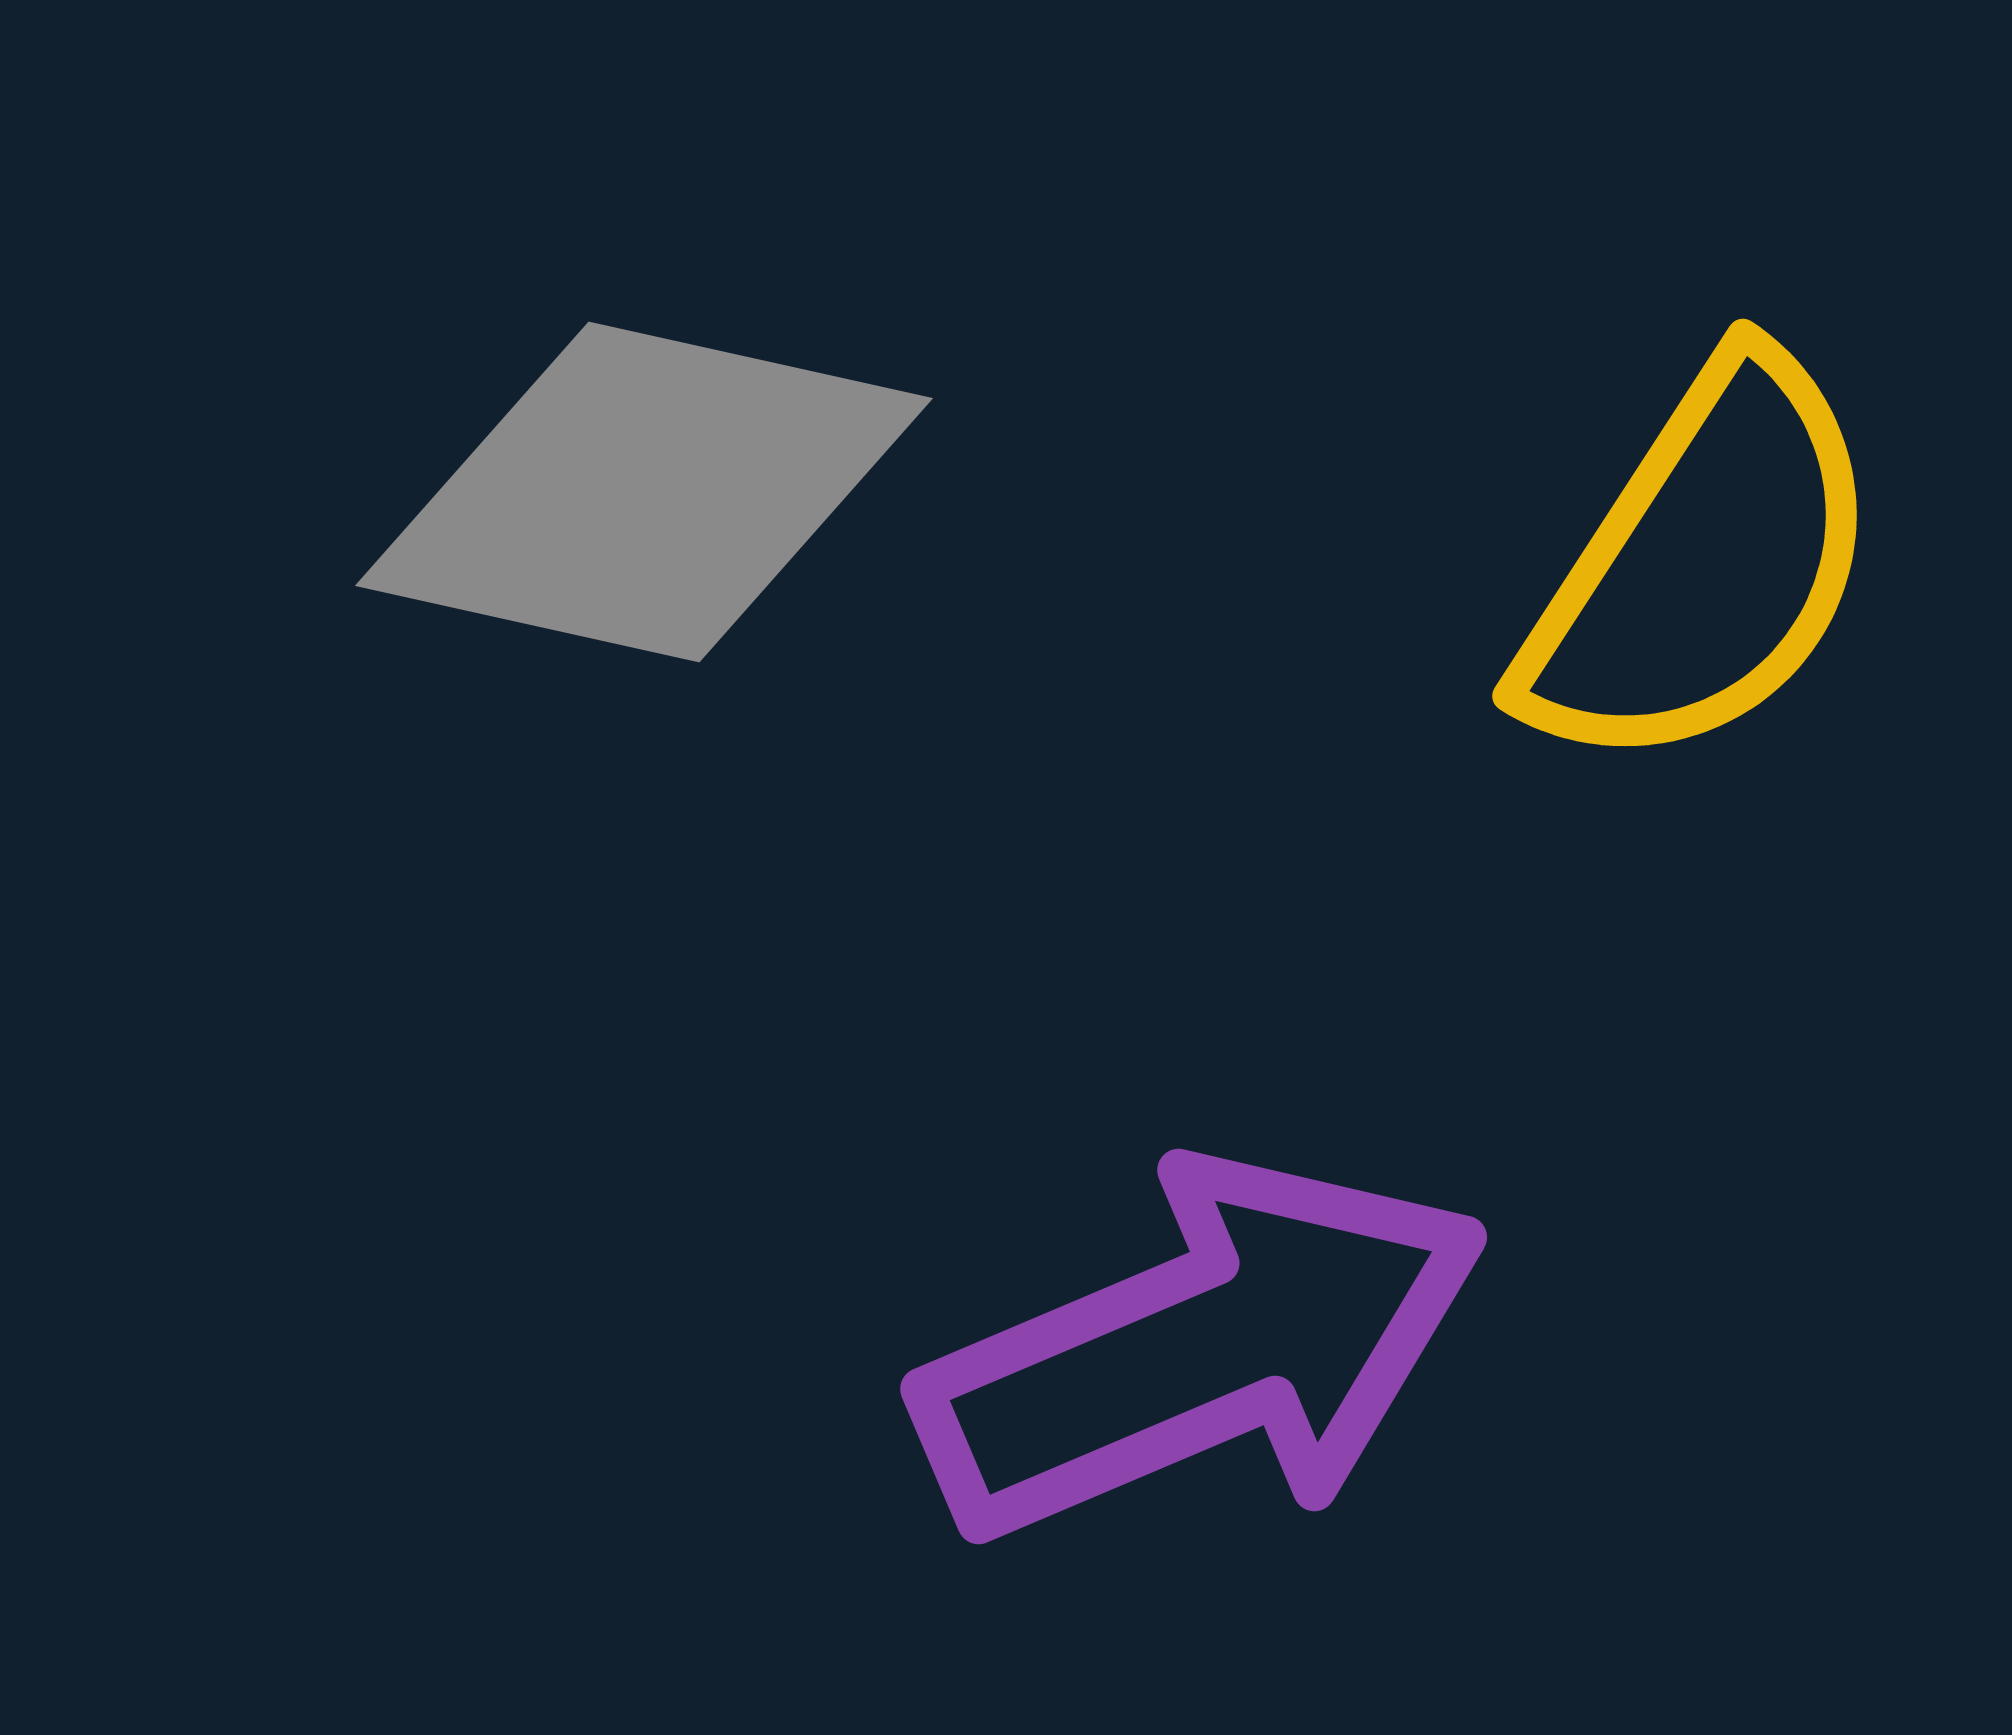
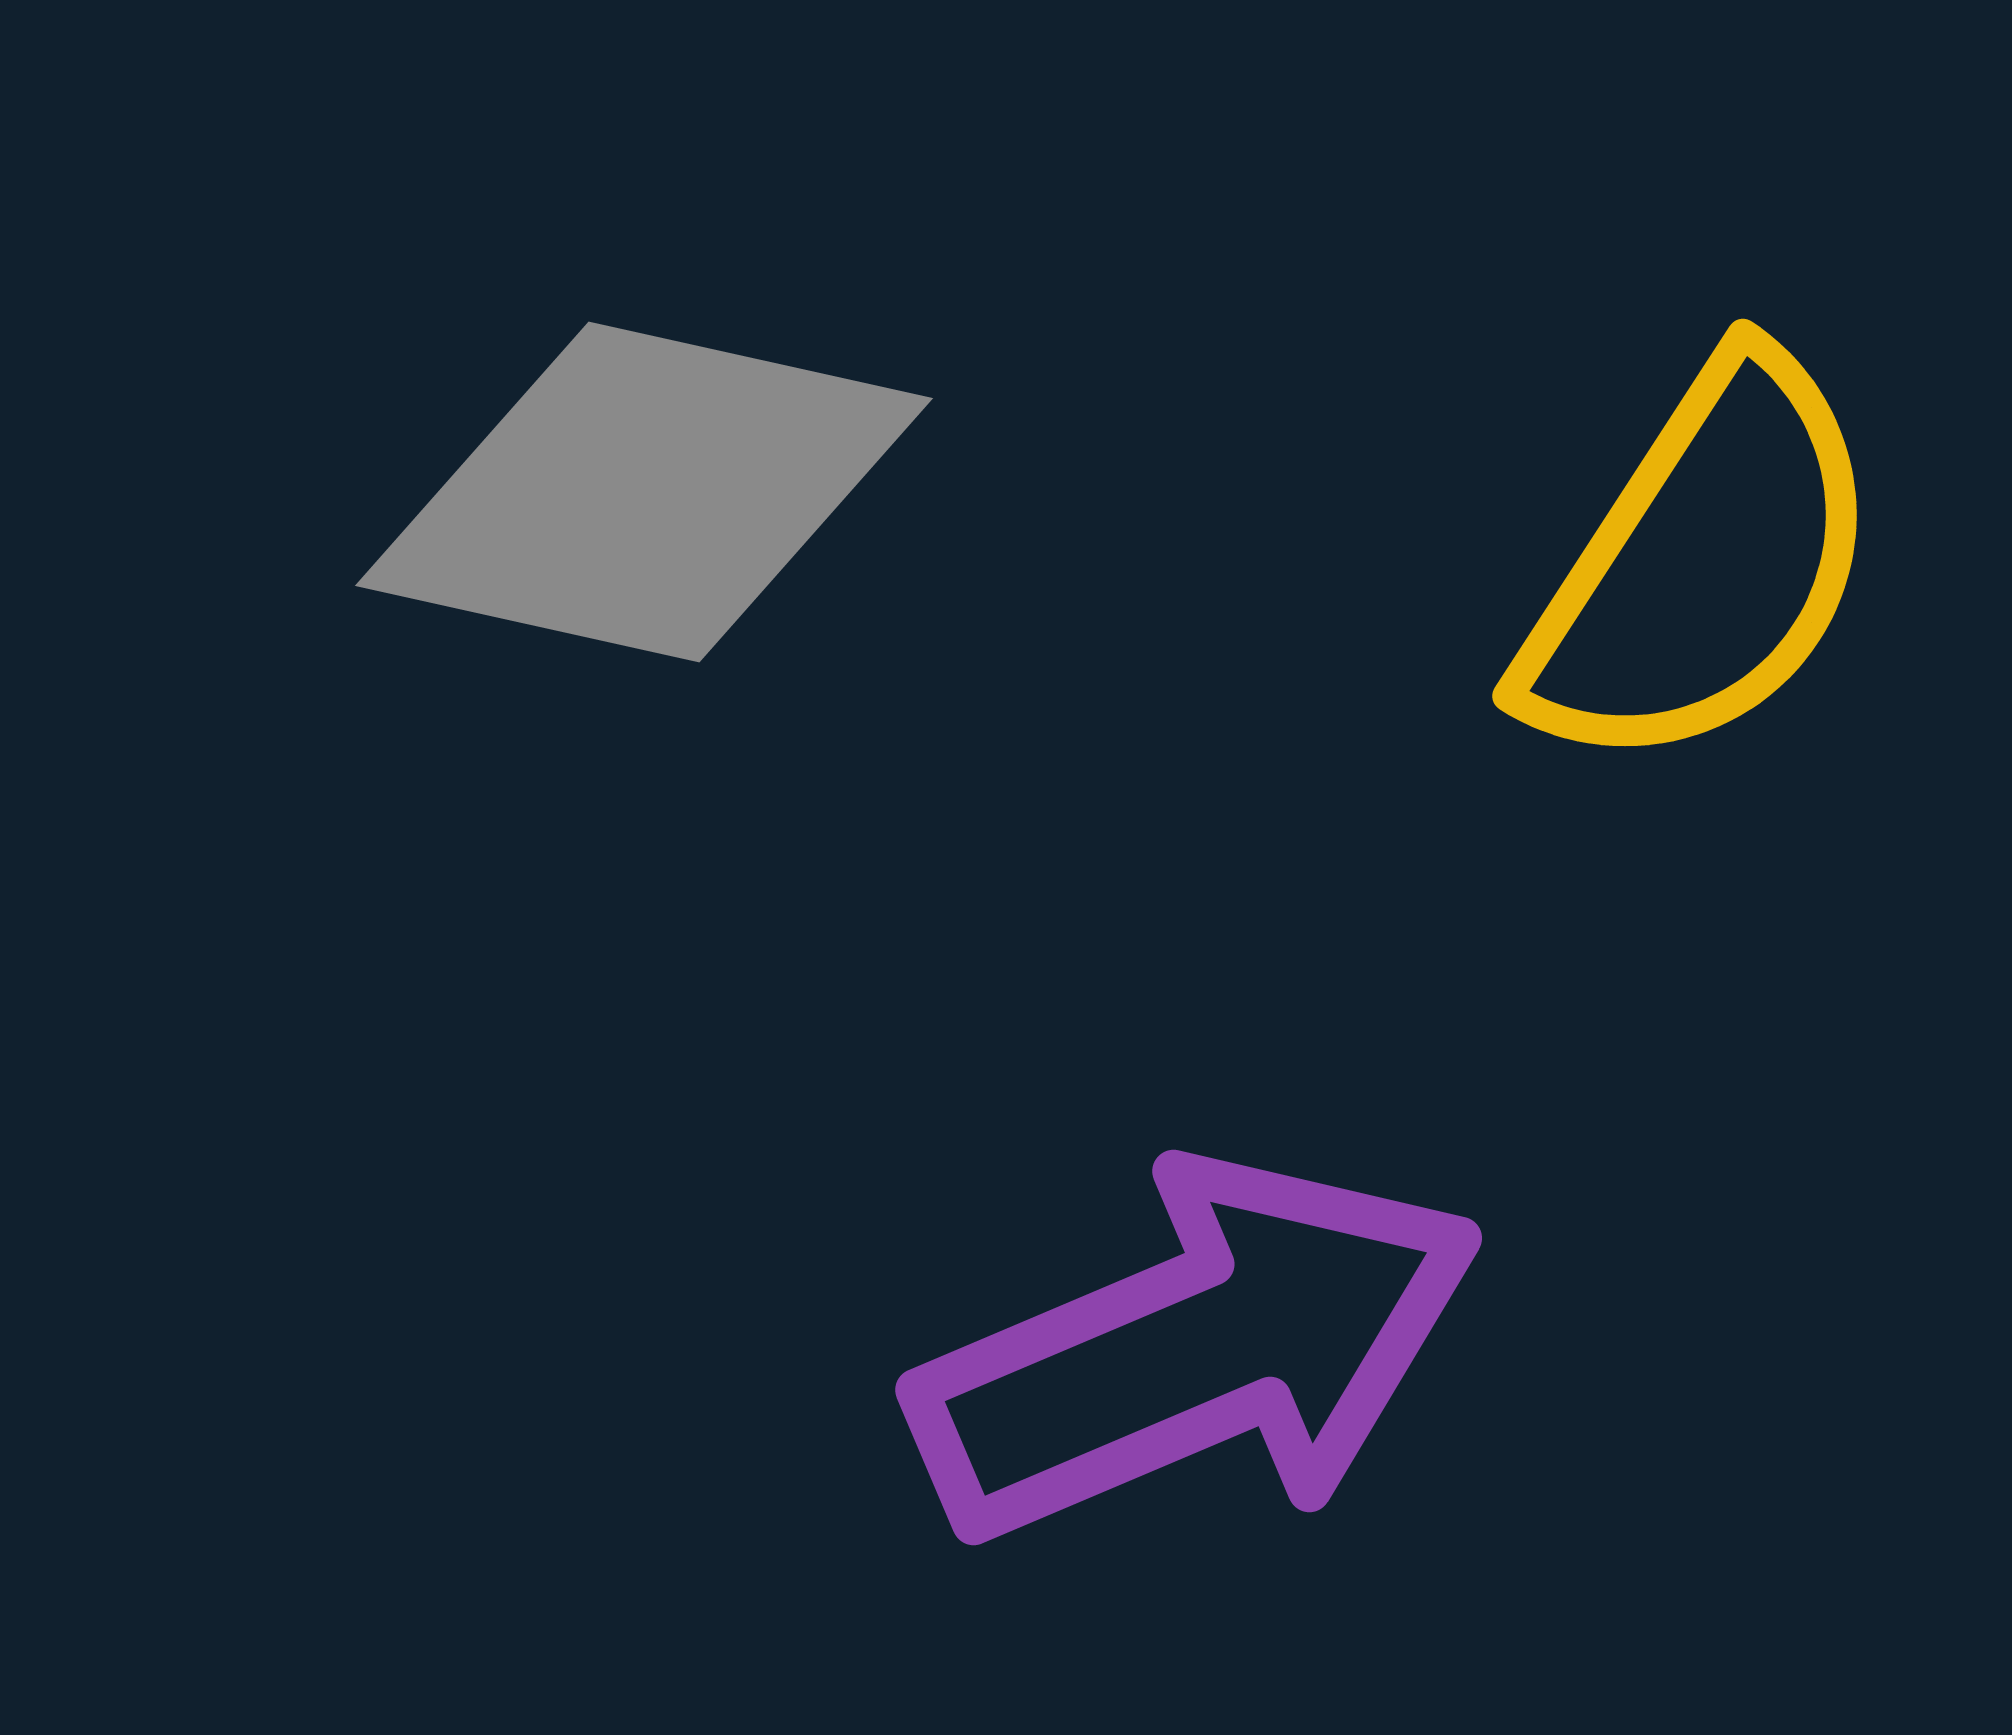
purple arrow: moved 5 px left, 1 px down
